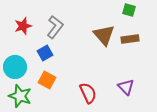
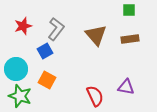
green square: rotated 16 degrees counterclockwise
gray L-shape: moved 1 px right, 2 px down
brown triangle: moved 8 px left
blue square: moved 2 px up
cyan circle: moved 1 px right, 2 px down
purple triangle: rotated 36 degrees counterclockwise
red semicircle: moved 7 px right, 3 px down
